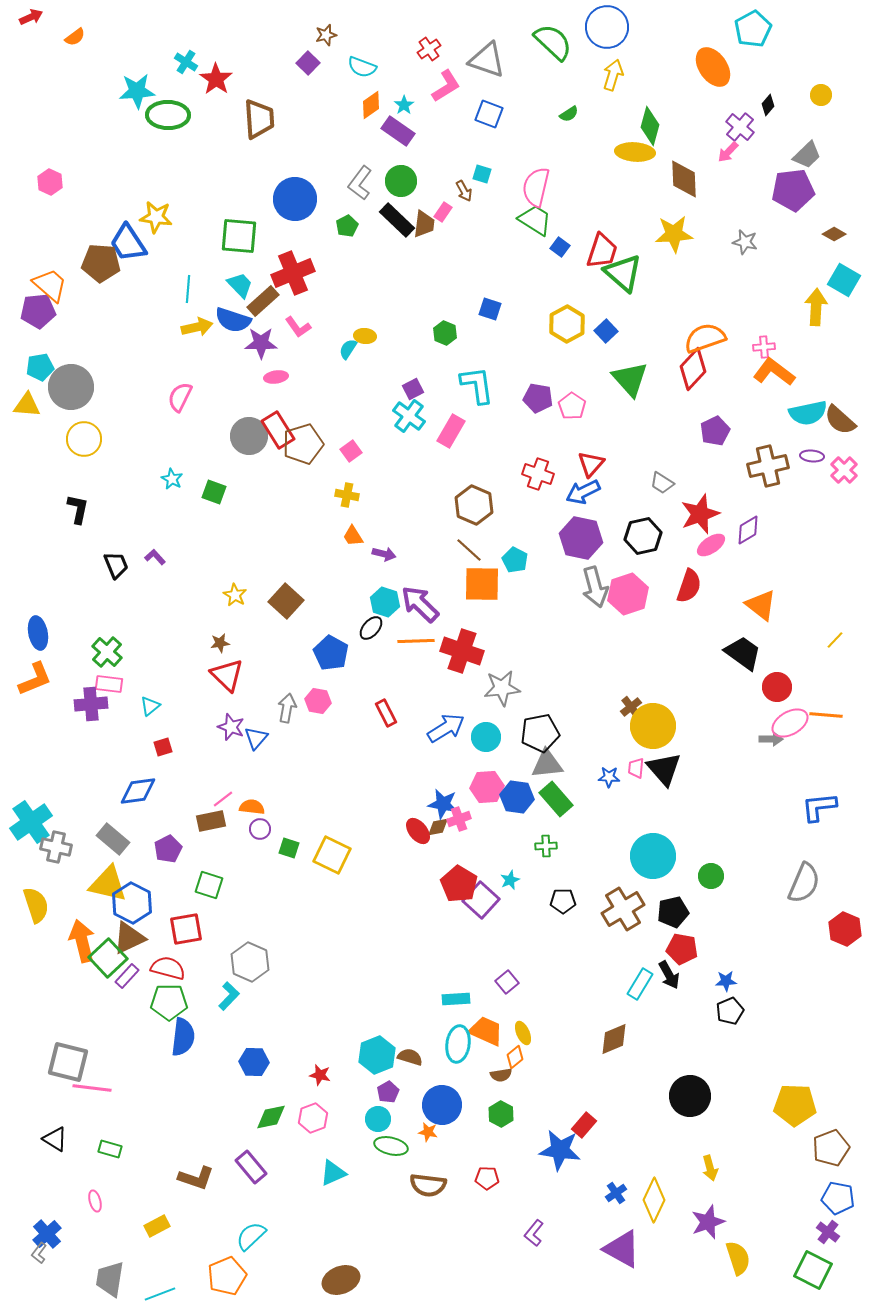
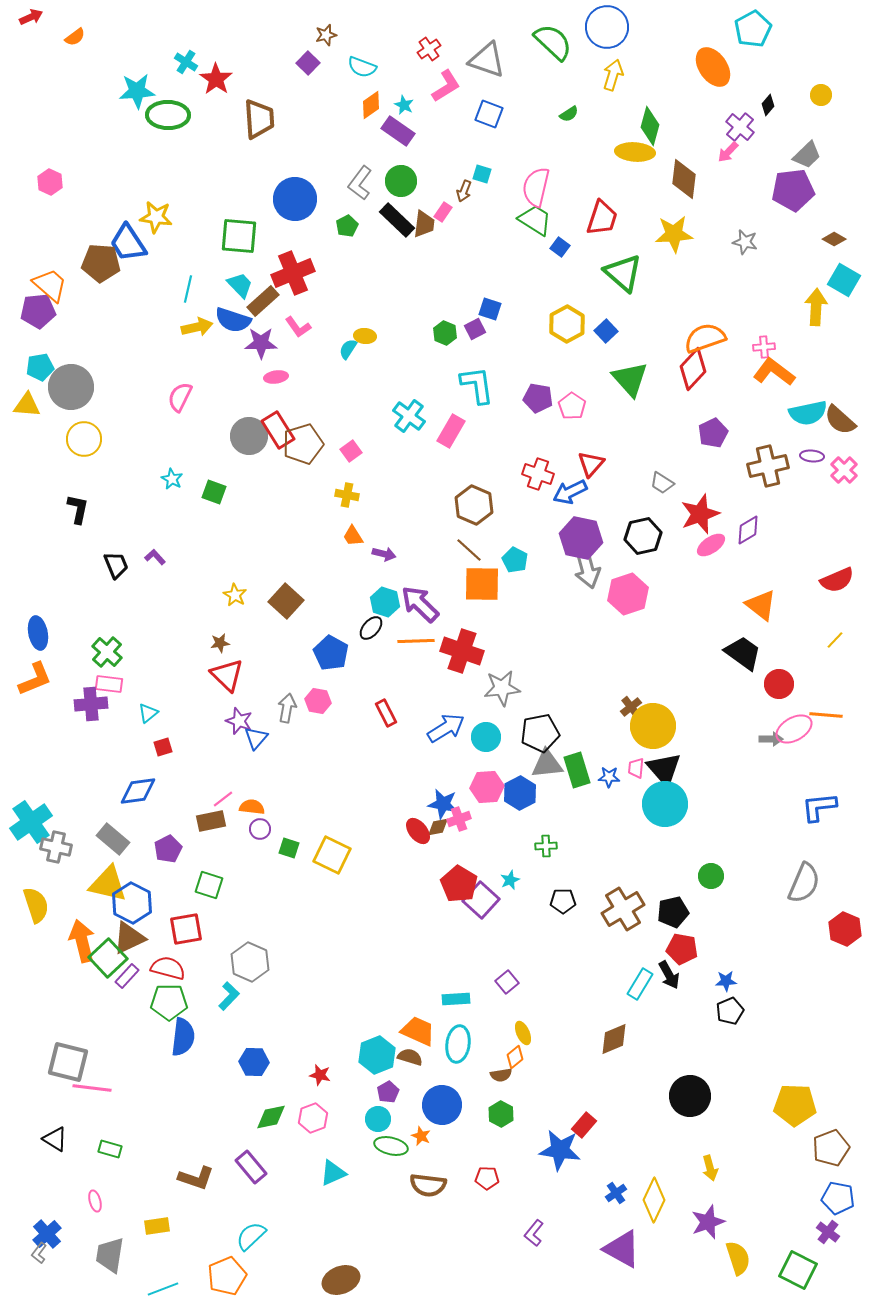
cyan star at (404, 105): rotated 12 degrees counterclockwise
brown diamond at (684, 179): rotated 9 degrees clockwise
brown arrow at (464, 191): rotated 50 degrees clockwise
brown diamond at (834, 234): moved 5 px down
red trapezoid at (602, 251): moved 33 px up
cyan line at (188, 289): rotated 8 degrees clockwise
purple square at (413, 389): moved 62 px right, 60 px up
purple pentagon at (715, 431): moved 2 px left, 2 px down
blue arrow at (583, 492): moved 13 px left
red semicircle at (689, 586): moved 148 px right, 6 px up; rotated 48 degrees clockwise
gray arrow at (595, 587): moved 8 px left, 19 px up
red circle at (777, 687): moved 2 px right, 3 px up
cyan triangle at (150, 706): moved 2 px left, 7 px down
pink ellipse at (790, 723): moved 4 px right, 6 px down
purple star at (231, 727): moved 8 px right, 6 px up
blue hexagon at (517, 797): moved 3 px right, 4 px up; rotated 24 degrees clockwise
green rectangle at (556, 799): moved 21 px right, 29 px up; rotated 24 degrees clockwise
cyan circle at (653, 856): moved 12 px right, 52 px up
orange trapezoid at (486, 1031): moved 68 px left
orange star at (428, 1132): moved 7 px left, 4 px down; rotated 12 degrees clockwise
yellow rectangle at (157, 1226): rotated 20 degrees clockwise
green square at (813, 1270): moved 15 px left
gray trapezoid at (110, 1279): moved 24 px up
cyan line at (160, 1294): moved 3 px right, 5 px up
